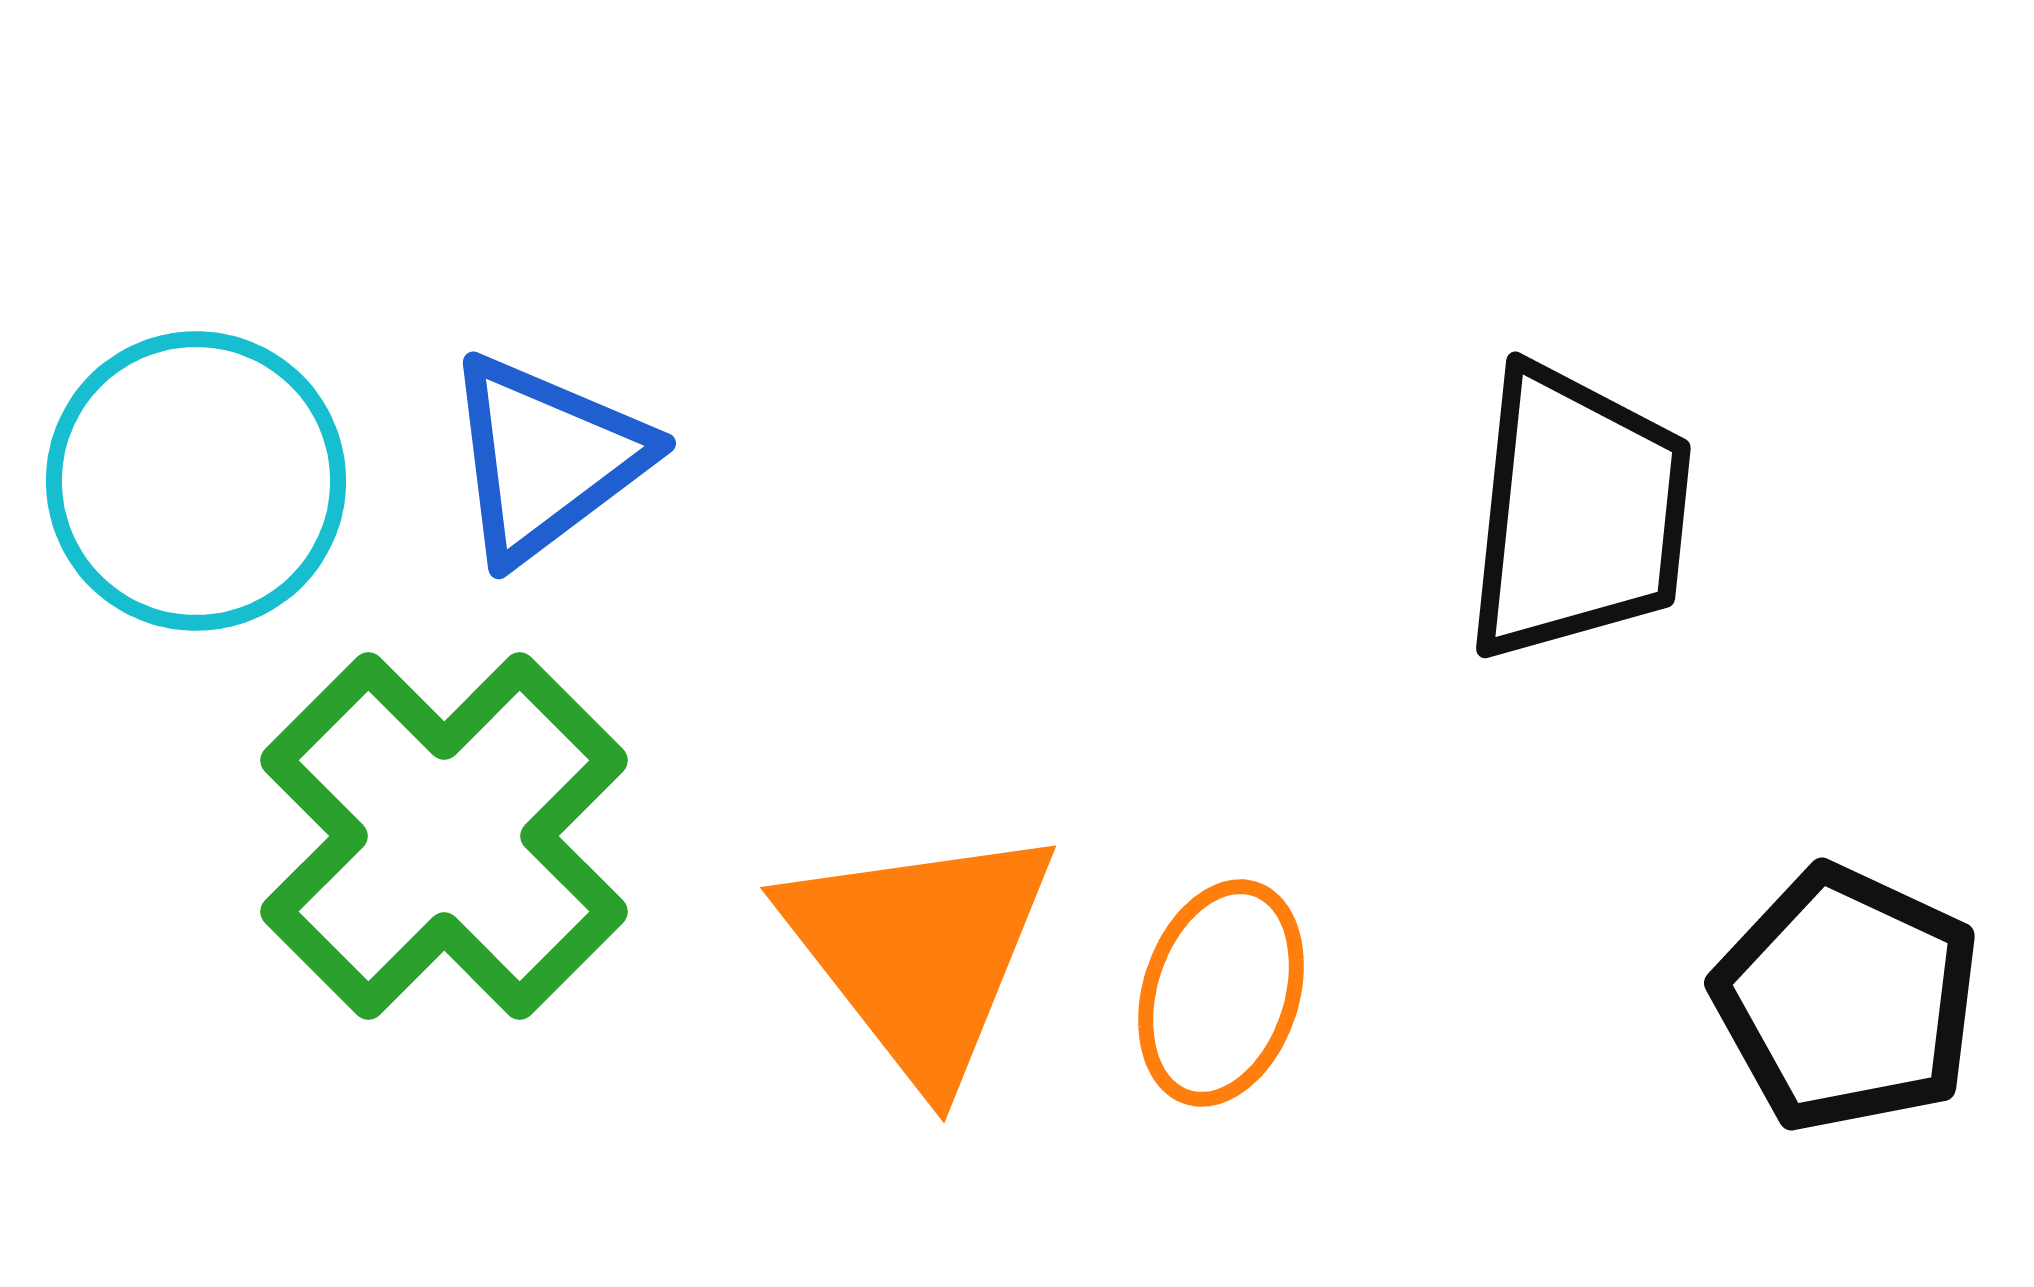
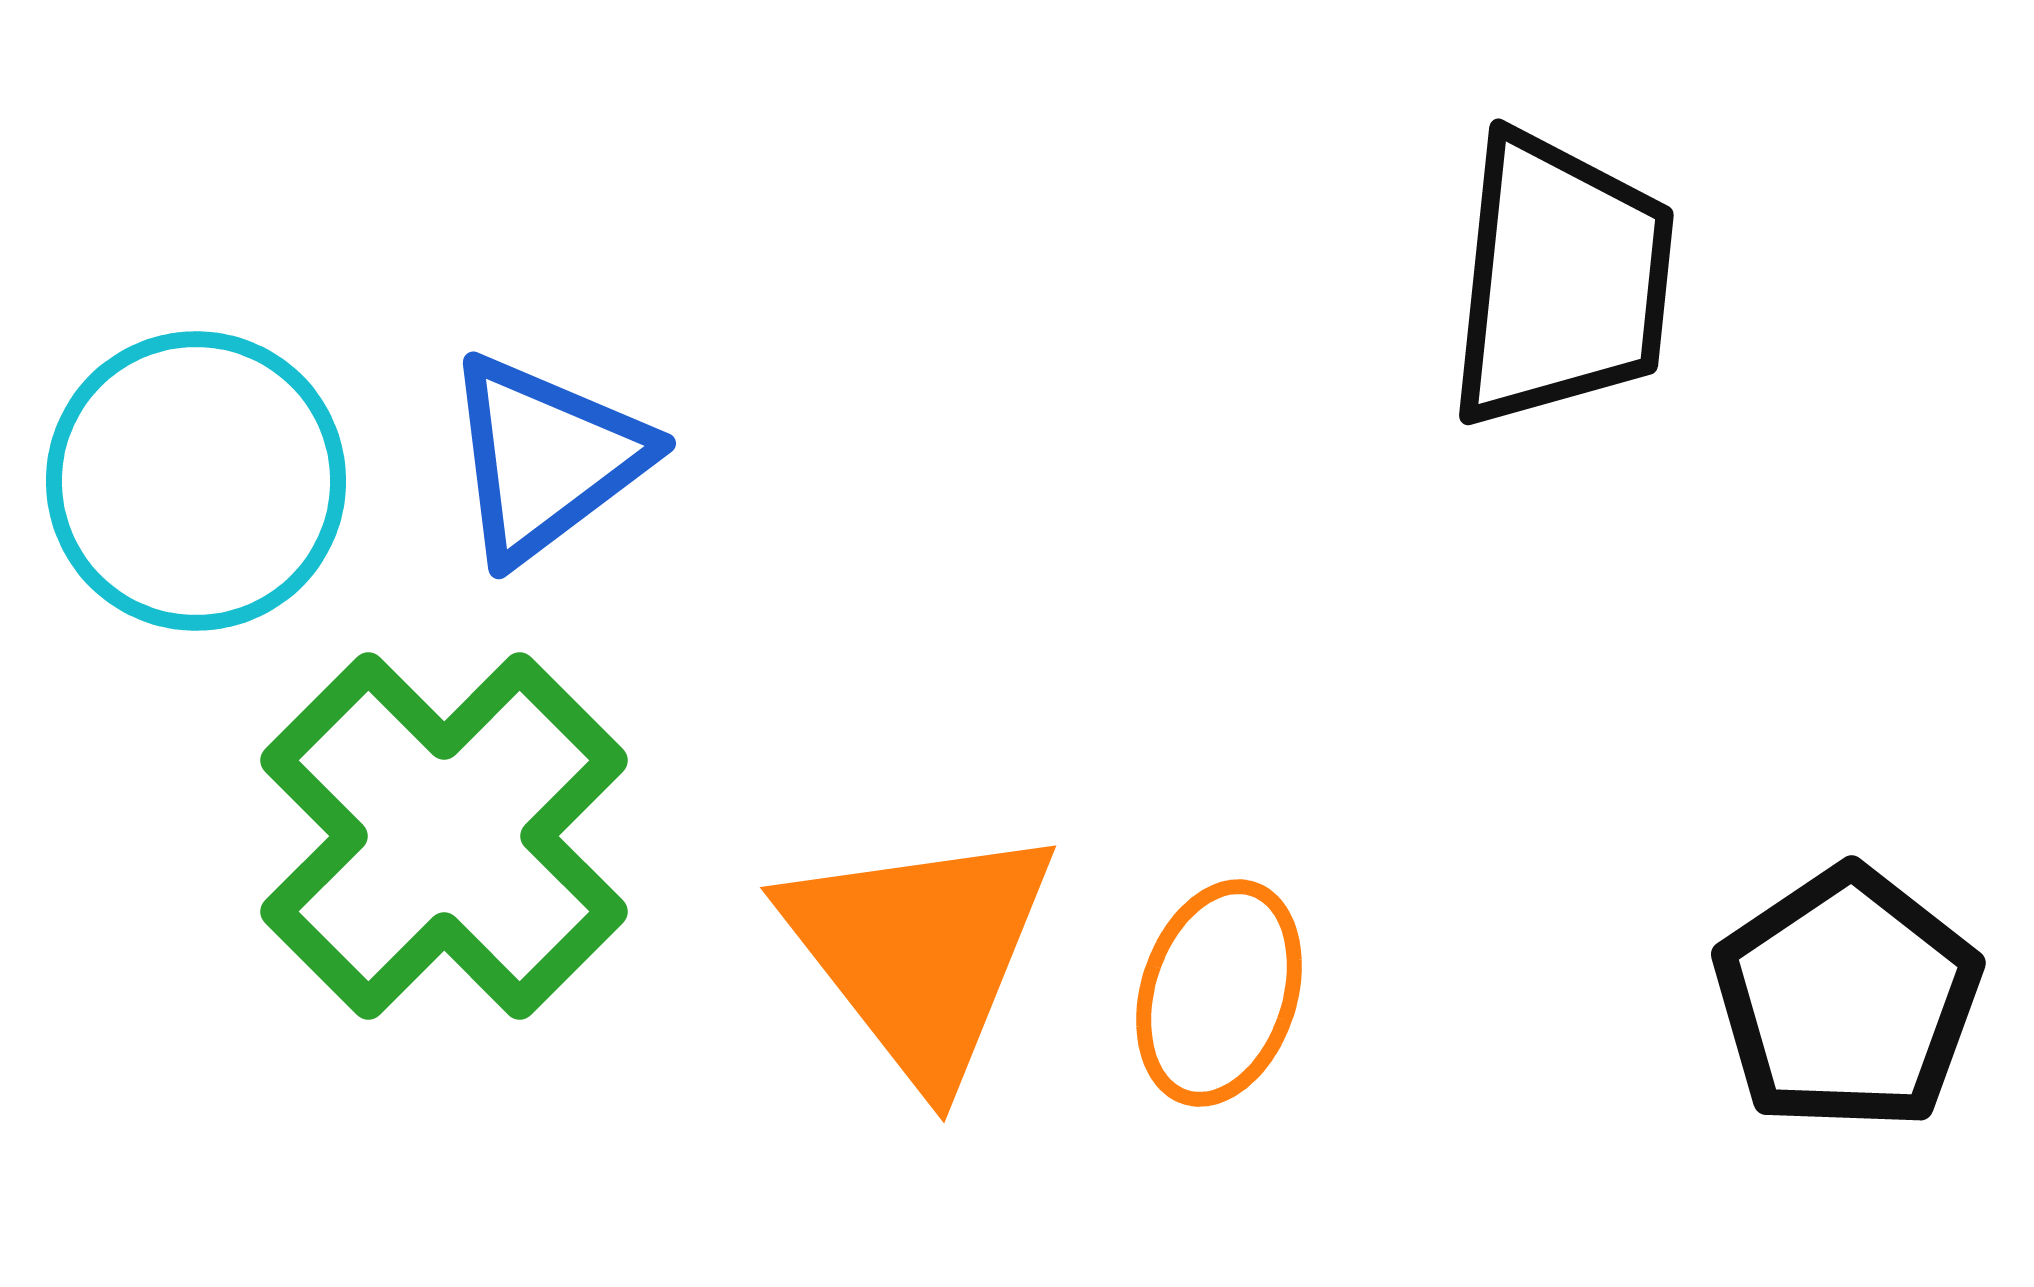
black trapezoid: moved 17 px left, 233 px up
orange ellipse: moved 2 px left
black pentagon: rotated 13 degrees clockwise
